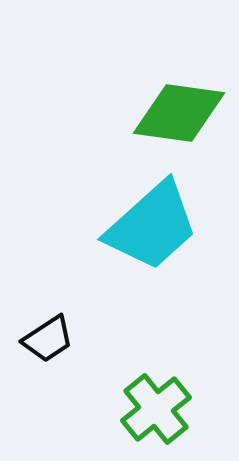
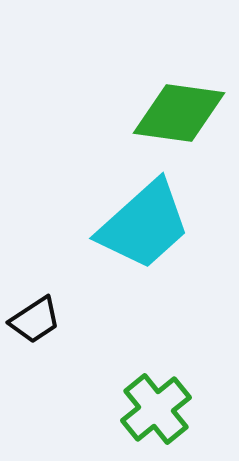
cyan trapezoid: moved 8 px left, 1 px up
black trapezoid: moved 13 px left, 19 px up
